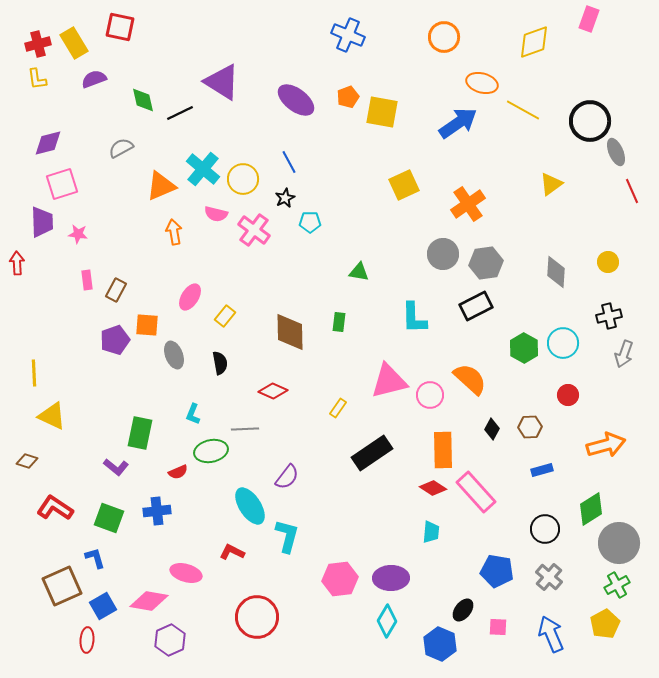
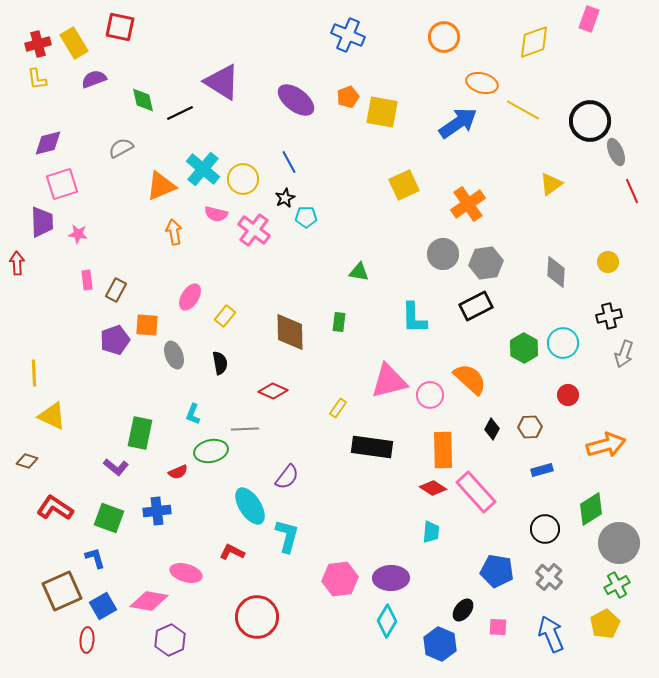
cyan pentagon at (310, 222): moved 4 px left, 5 px up
black rectangle at (372, 453): moved 6 px up; rotated 42 degrees clockwise
brown square at (62, 586): moved 5 px down
